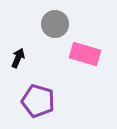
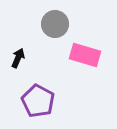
pink rectangle: moved 1 px down
purple pentagon: rotated 12 degrees clockwise
